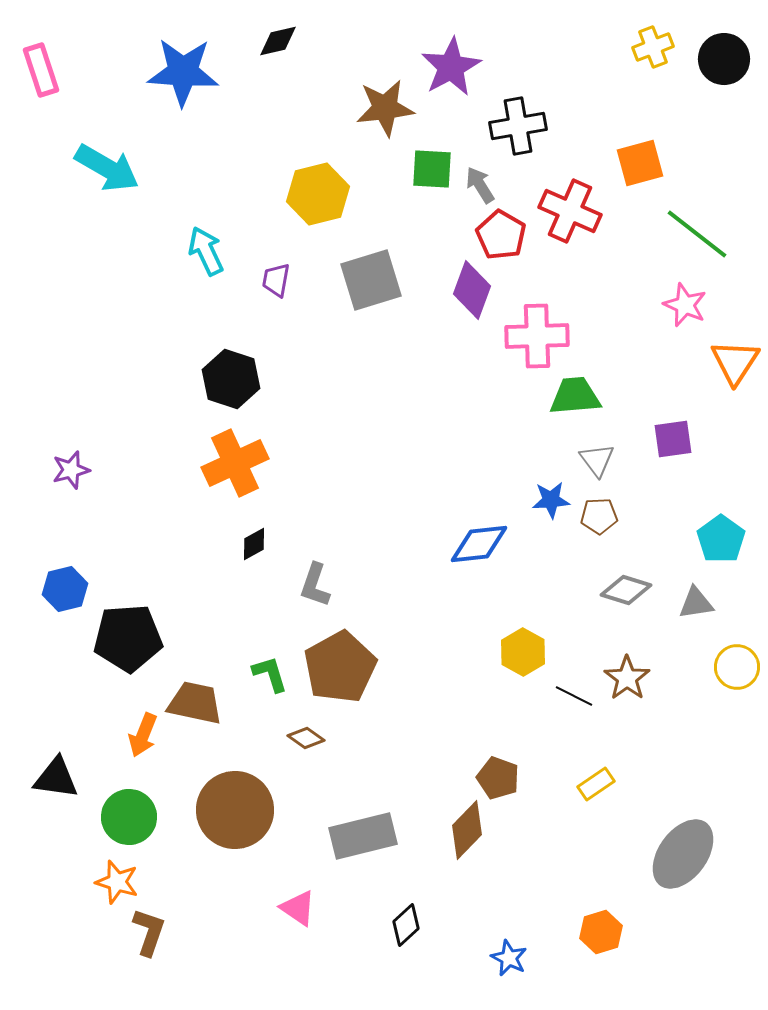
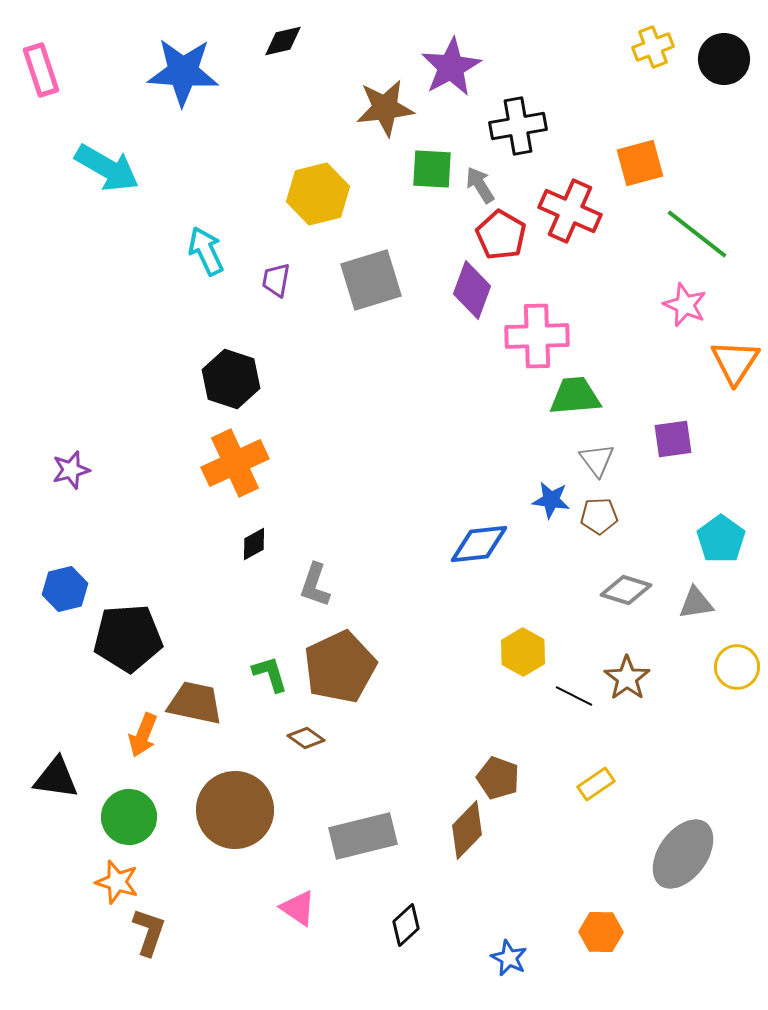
black diamond at (278, 41): moved 5 px right
blue star at (551, 500): rotated 12 degrees clockwise
brown pentagon at (340, 667): rotated 4 degrees clockwise
orange hexagon at (601, 932): rotated 18 degrees clockwise
